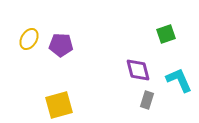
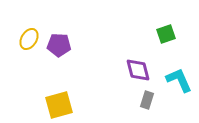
purple pentagon: moved 2 px left
